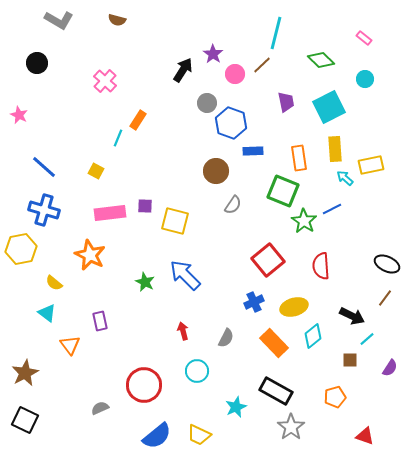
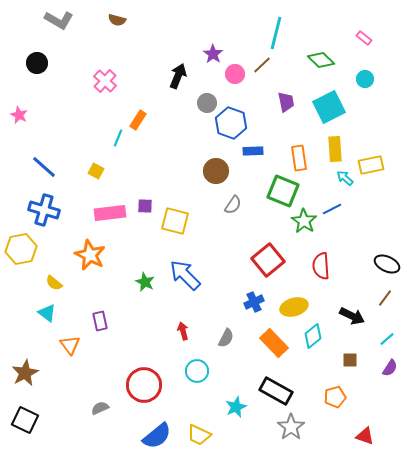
black arrow at (183, 70): moved 5 px left, 6 px down; rotated 10 degrees counterclockwise
cyan line at (367, 339): moved 20 px right
